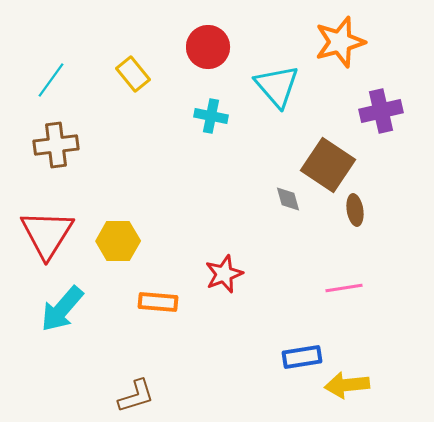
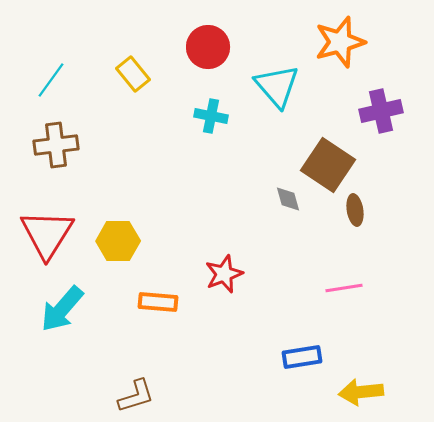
yellow arrow: moved 14 px right, 7 px down
